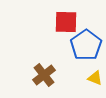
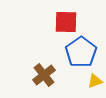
blue pentagon: moved 5 px left, 7 px down
yellow triangle: moved 3 px down; rotated 42 degrees counterclockwise
